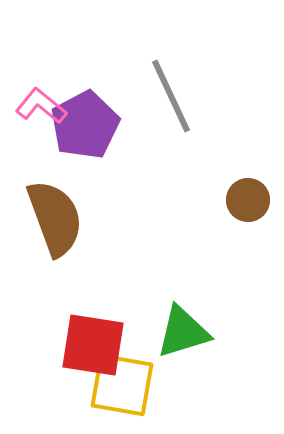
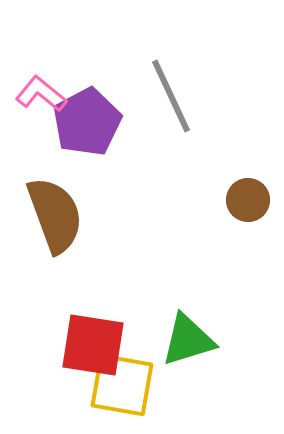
pink L-shape: moved 12 px up
purple pentagon: moved 2 px right, 3 px up
brown semicircle: moved 3 px up
green triangle: moved 5 px right, 8 px down
